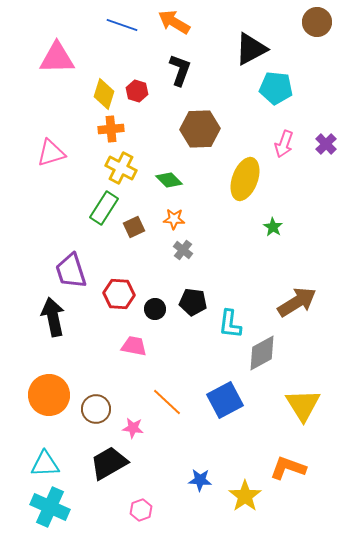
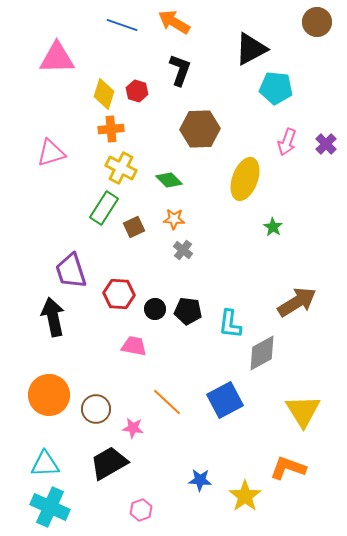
pink arrow at (284, 144): moved 3 px right, 2 px up
black pentagon at (193, 302): moved 5 px left, 9 px down
yellow triangle at (303, 405): moved 6 px down
